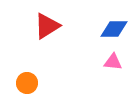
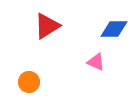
pink triangle: moved 17 px left; rotated 18 degrees clockwise
orange circle: moved 2 px right, 1 px up
